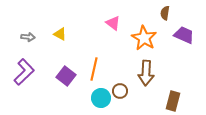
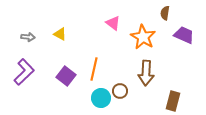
orange star: moved 1 px left, 1 px up
